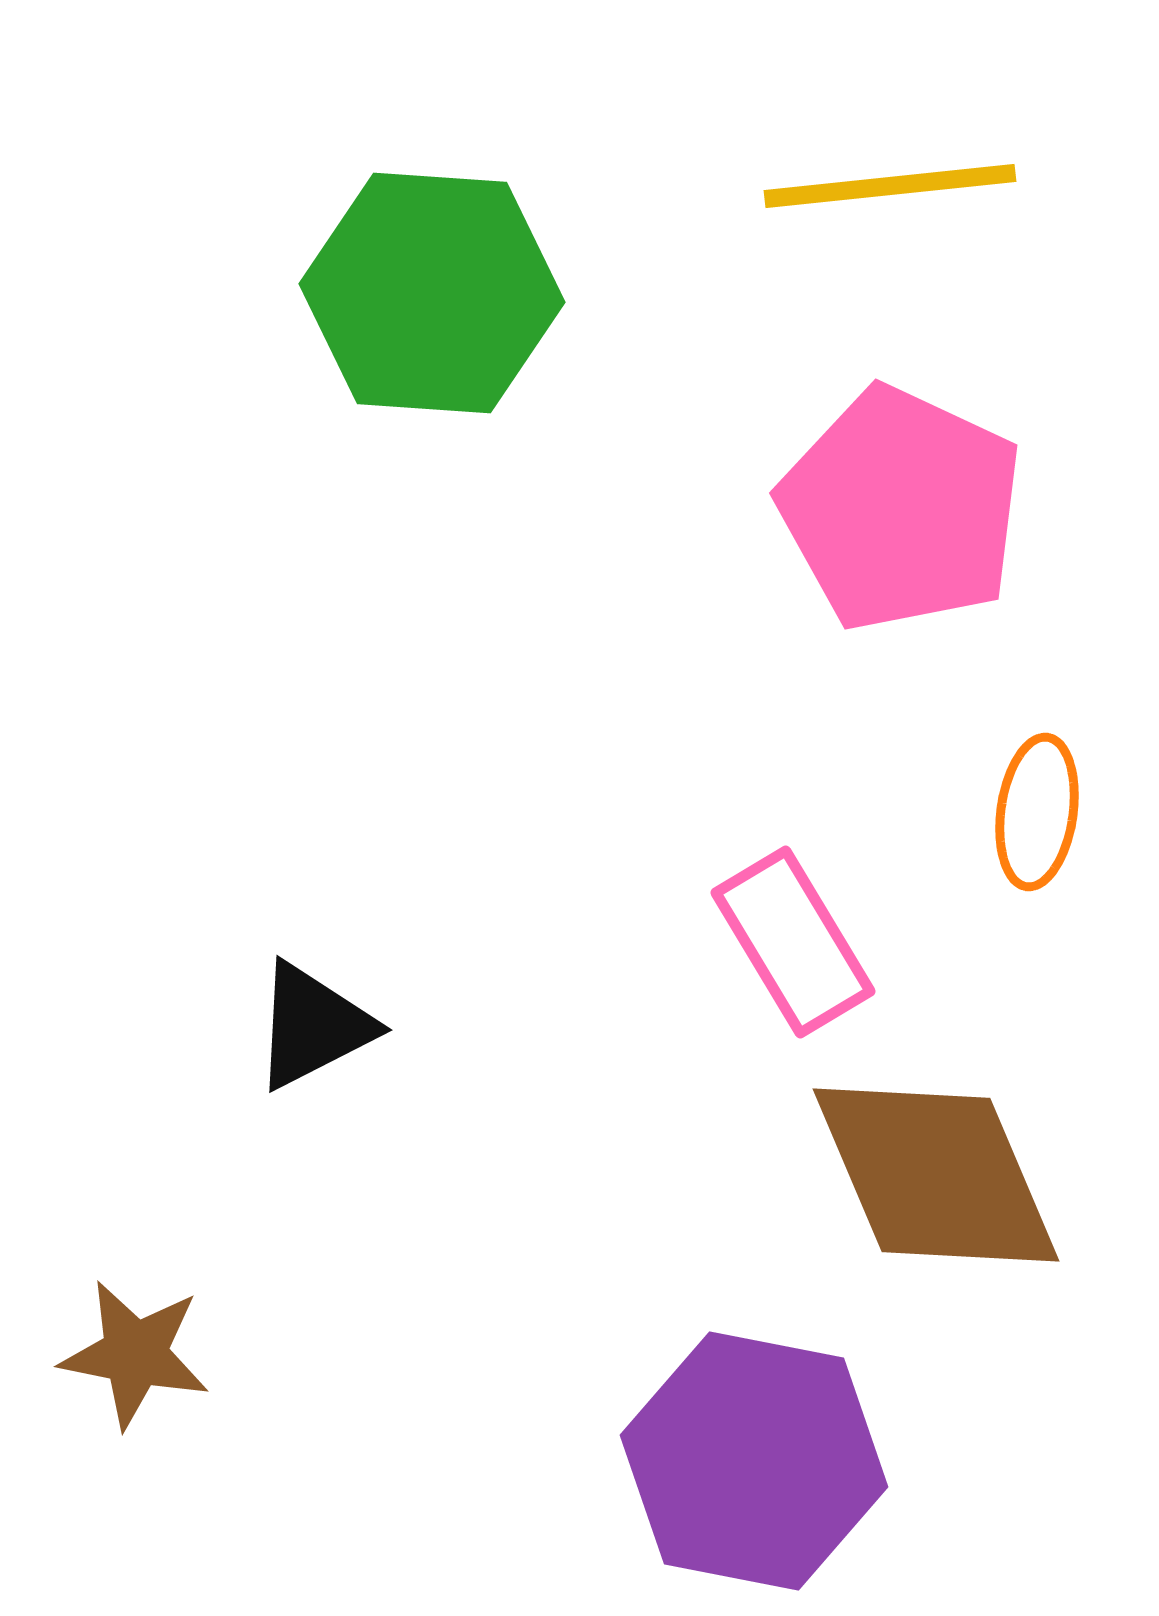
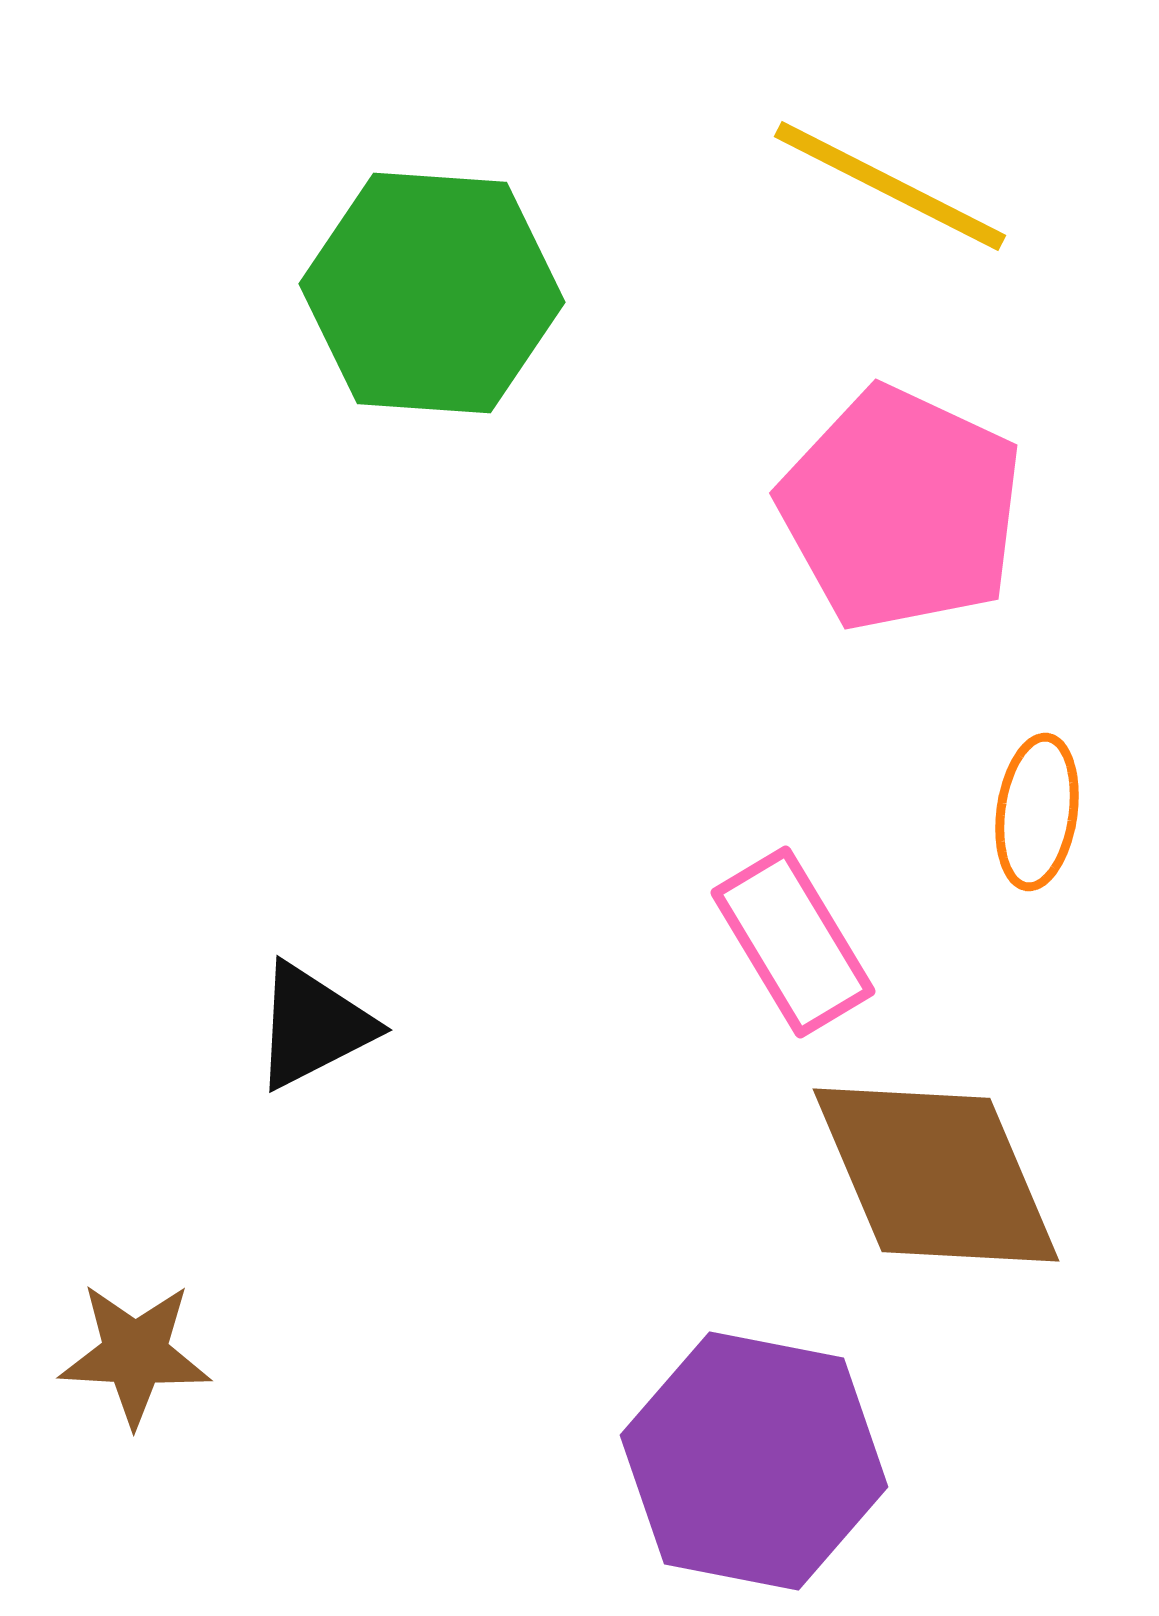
yellow line: rotated 33 degrees clockwise
brown star: rotated 8 degrees counterclockwise
